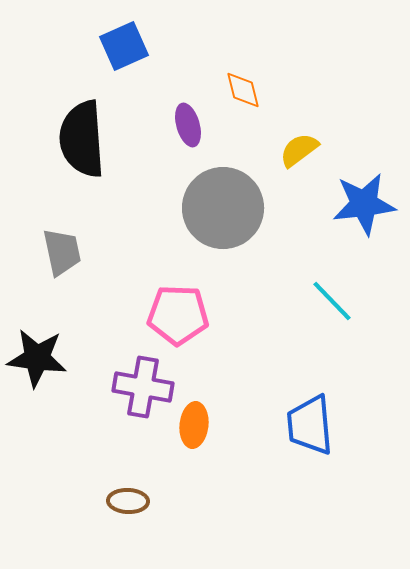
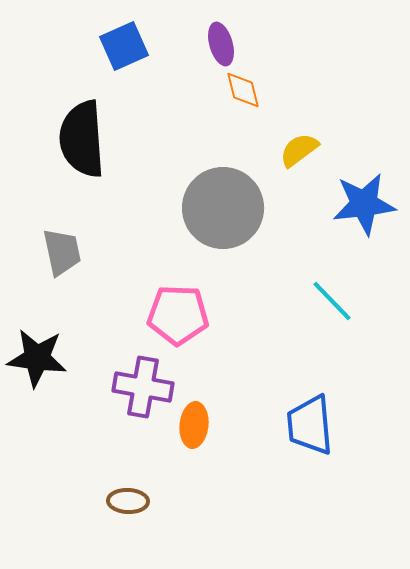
purple ellipse: moved 33 px right, 81 px up
